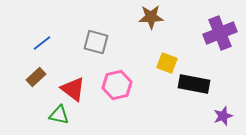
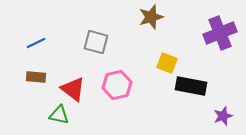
brown star: rotated 15 degrees counterclockwise
blue line: moved 6 px left; rotated 12 degrees clockwise
brown rectangle: rotated 48 degrees clockwise
black rectangle: moved 3 px left, 2 px down
